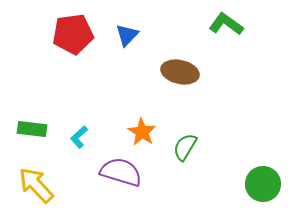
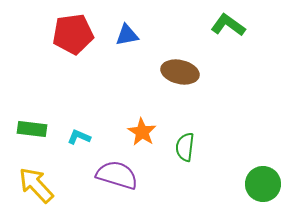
green L-shape: moved 2 px right, 1 px down
blue triangle: rotated 35 degrees clockwise
cyan L-shape: rotated 65 degrees clockwise
green semicircle: rotated 24 degrees counterclockwise
purple semicircle: moved 4 px left, 3 px down
